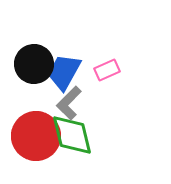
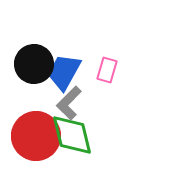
pink rectangle: rotated 50 degrees counterclockwise
